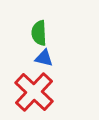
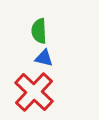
green semicircle: moved 2 px up
